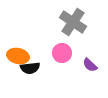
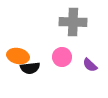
gray cross: rotated 32 degrees counterclockwise
pink circle: moved 4 px down
